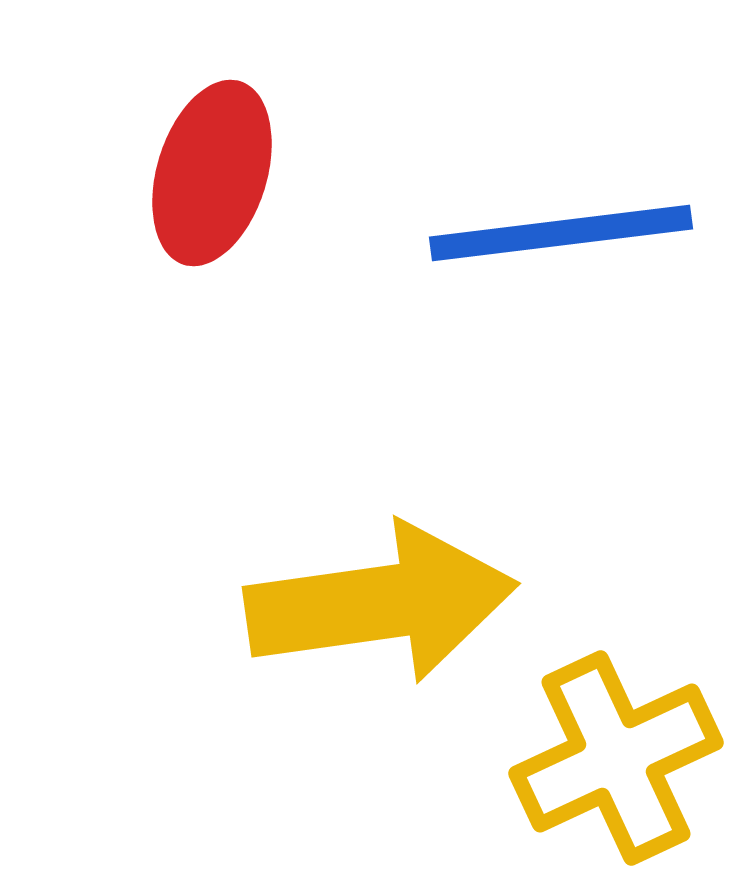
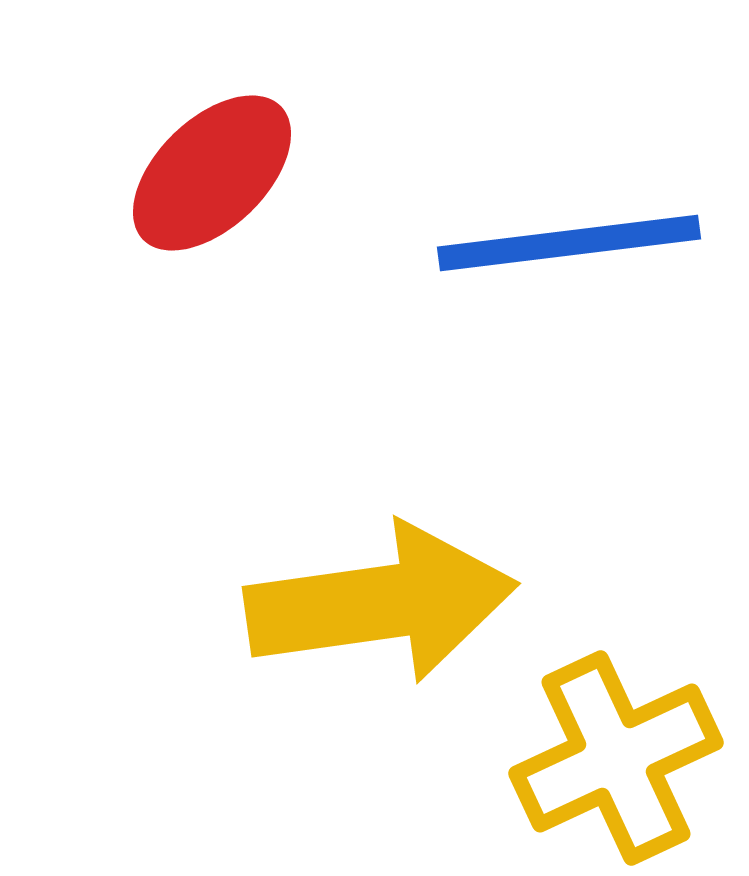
red ellipse: rotated 29 degrees clockwise
blue line: moved 8 px right, 10 px down
